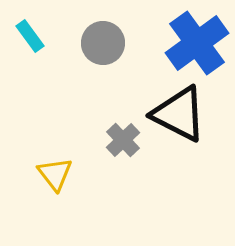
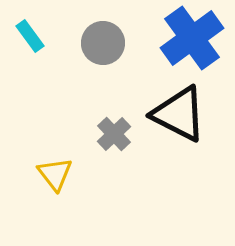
blue cross: moved 5 px left, 5 px up
gray cross: moved 9 px left, 6 px up
